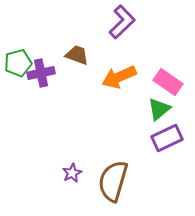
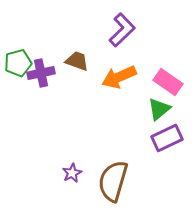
purple L-shape: moved 8 px down
brown trapezoid: moved 6 px down
